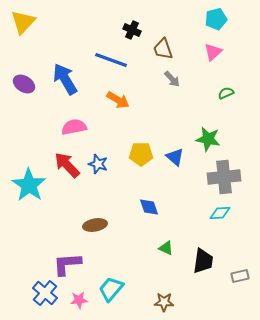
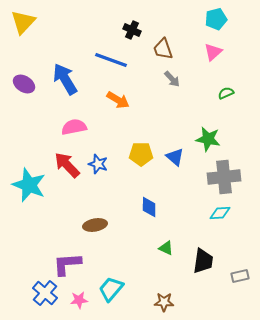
cyan star: rotated 12 degrees counterclockwise
blue diamond: rotated 20 degrees clockwise
